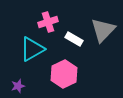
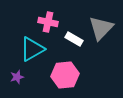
pink cross: rotated 30 degrees clockwise
gray triangle: moved 2 px left, 2 px up
pink hexagon: moved 1 px right, 1 px down; rotated 20 degrees clockwise
purple star: moved 1 px left, 9 px up
